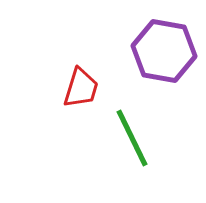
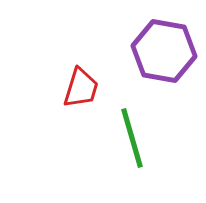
green line: rotated 10 degrees clockwise
